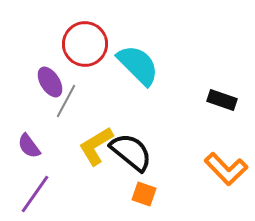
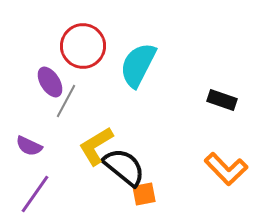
red circle: moved 2 px left, 2 px down
cyan semicircle: rotated 108 degrees counterclockwise
purple semicircle: rotated 28 degrees counterclockwise
black semicircle: moved 7 px left, 15 px down
orange square: rotated 30 degrees counterclockwise
